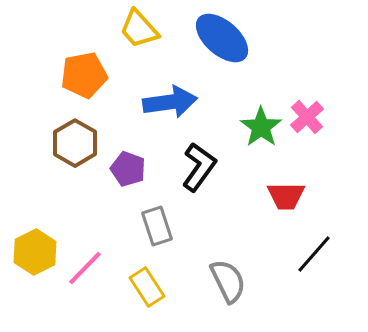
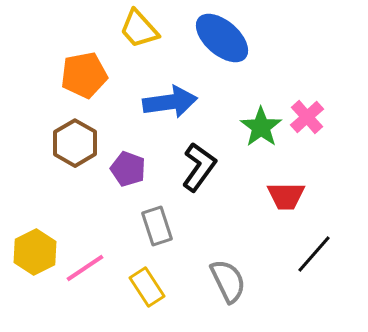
pink line: rotated 12 degrees clockwise
